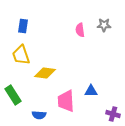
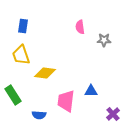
gray star: moved 15 px down
pink semicircle: moved 3 px up
pink trapezoid: rotated 10 degrees clockwise
purple cross: rotated 32 degrees clockwise
